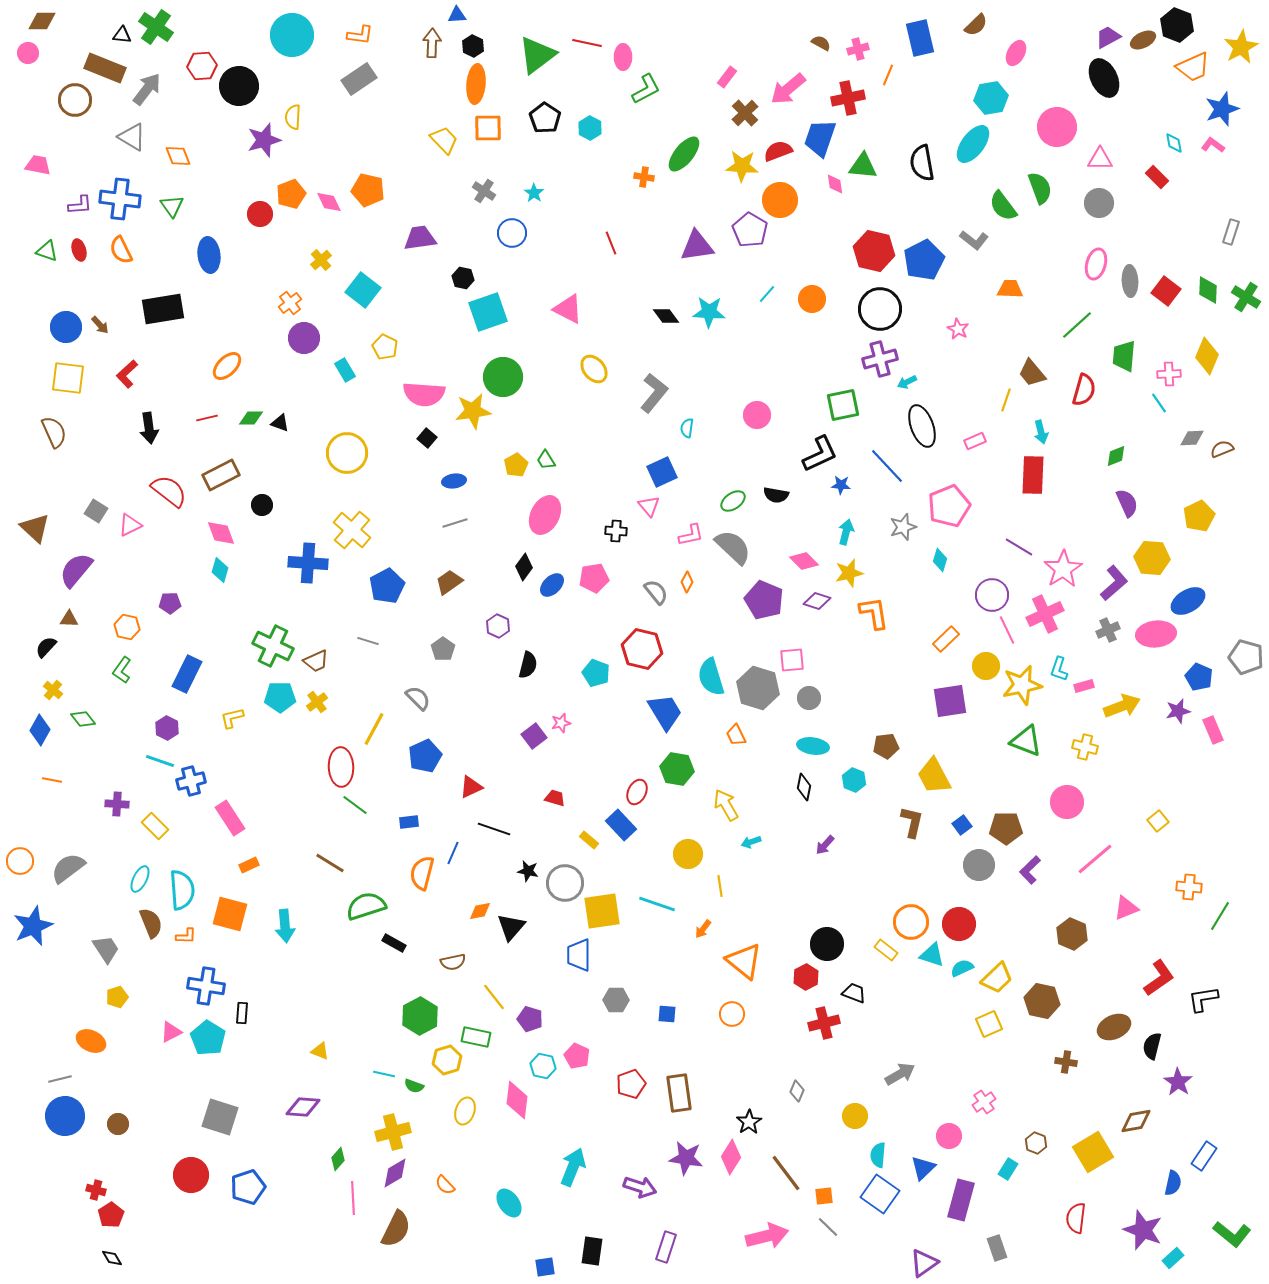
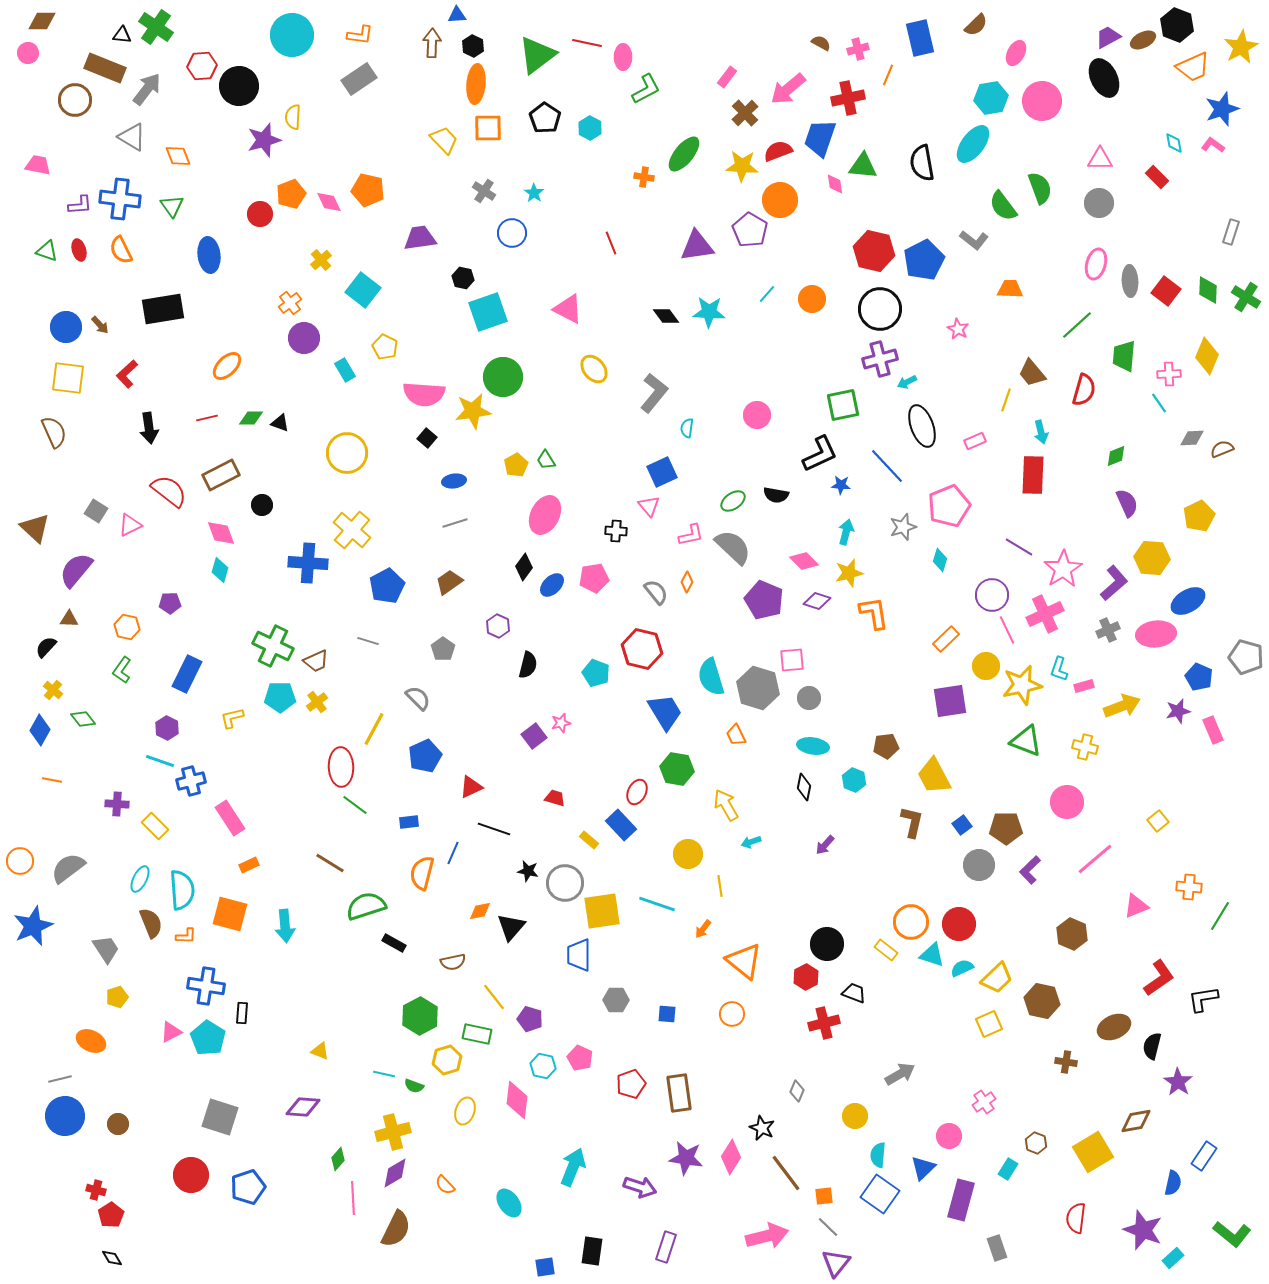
pink circle at (1057, 127): moved 15 px left, 26 px up
pink triangle at (1126, 908): moved 10 px right, 2 px up
green rectangle at (476, 1037): moved 1 px right, 3 px up
pink pentagon at (577, 1056): moved 3 px right, 2 px down
black star at (749, 1122): moved 13 px right, 6 px down; rotated 15 degrees counterclockwise
purple triangle at (924, 1263): moved 88 px left; rotated 16 degrees counterclockwise
